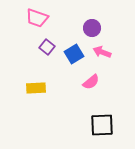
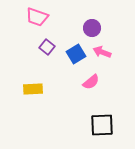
pink trapezoid: moved 1 px up
blue square: moved 2 px right
yellow rectangle: moved 3 px left, 1 px down
